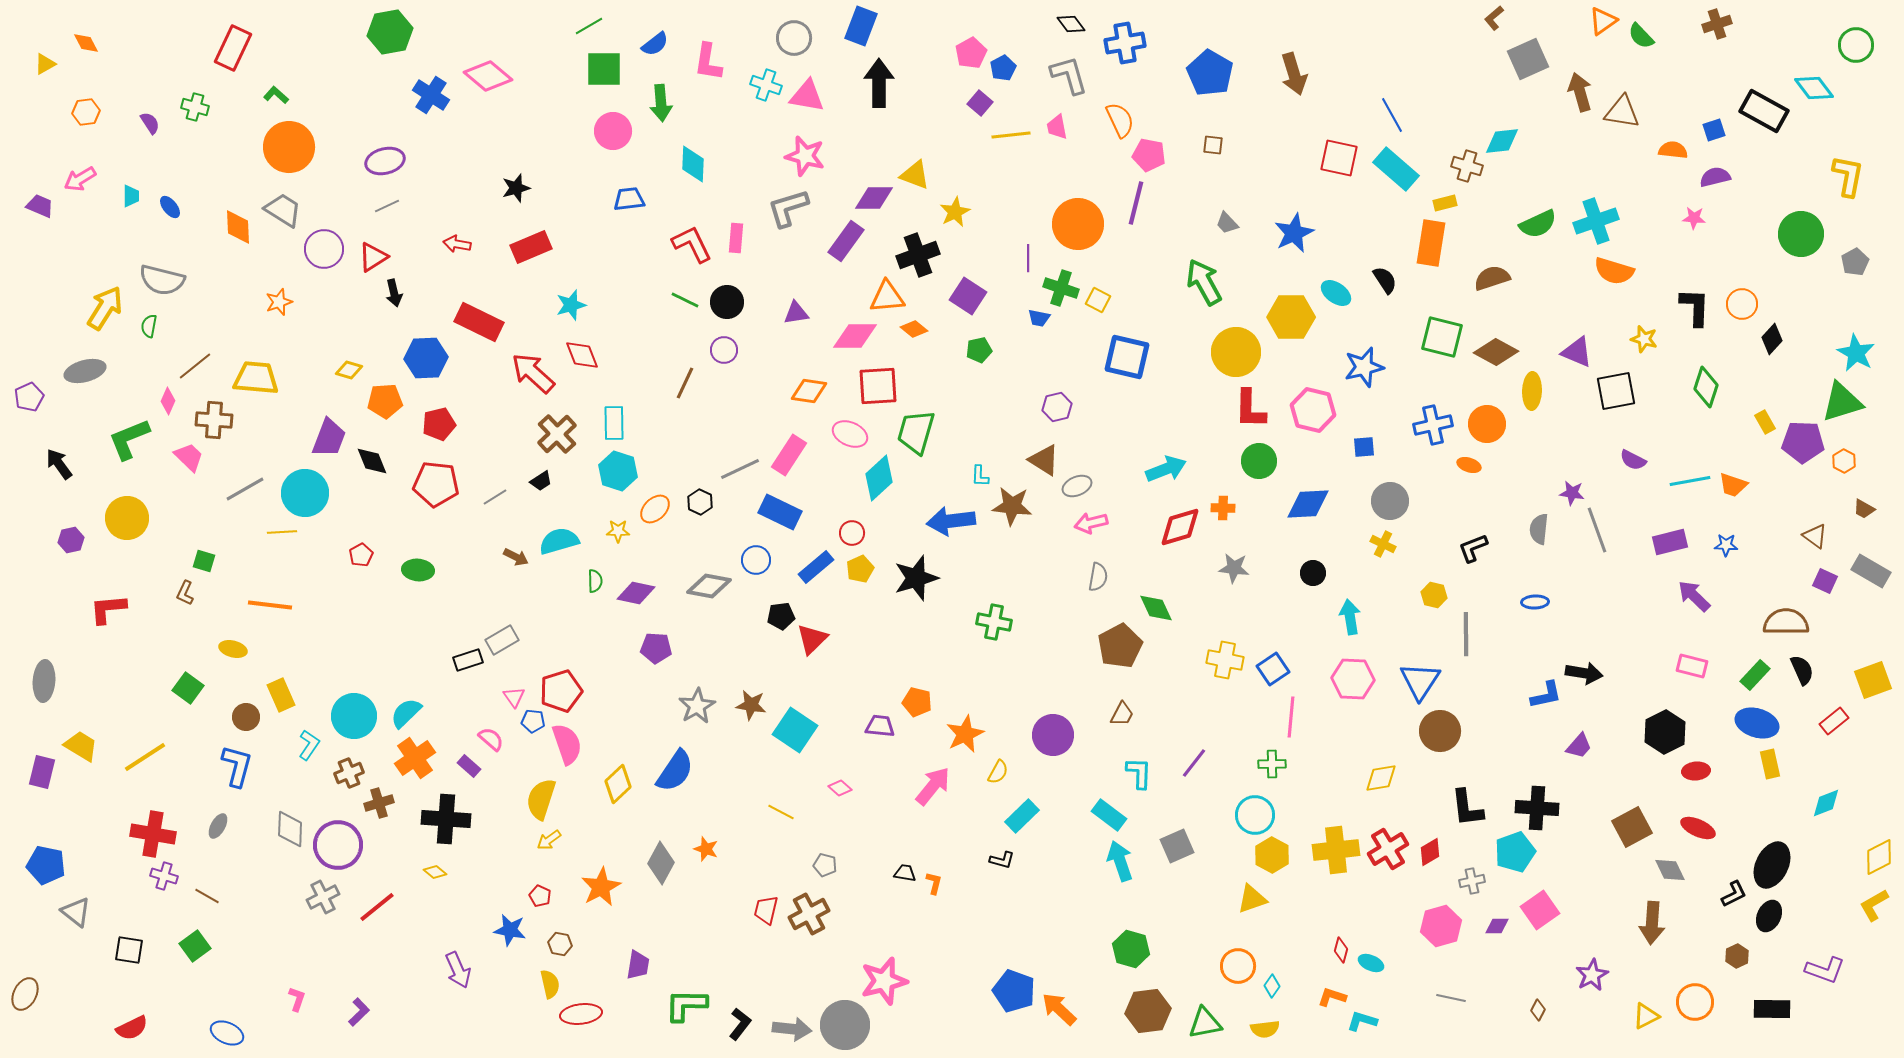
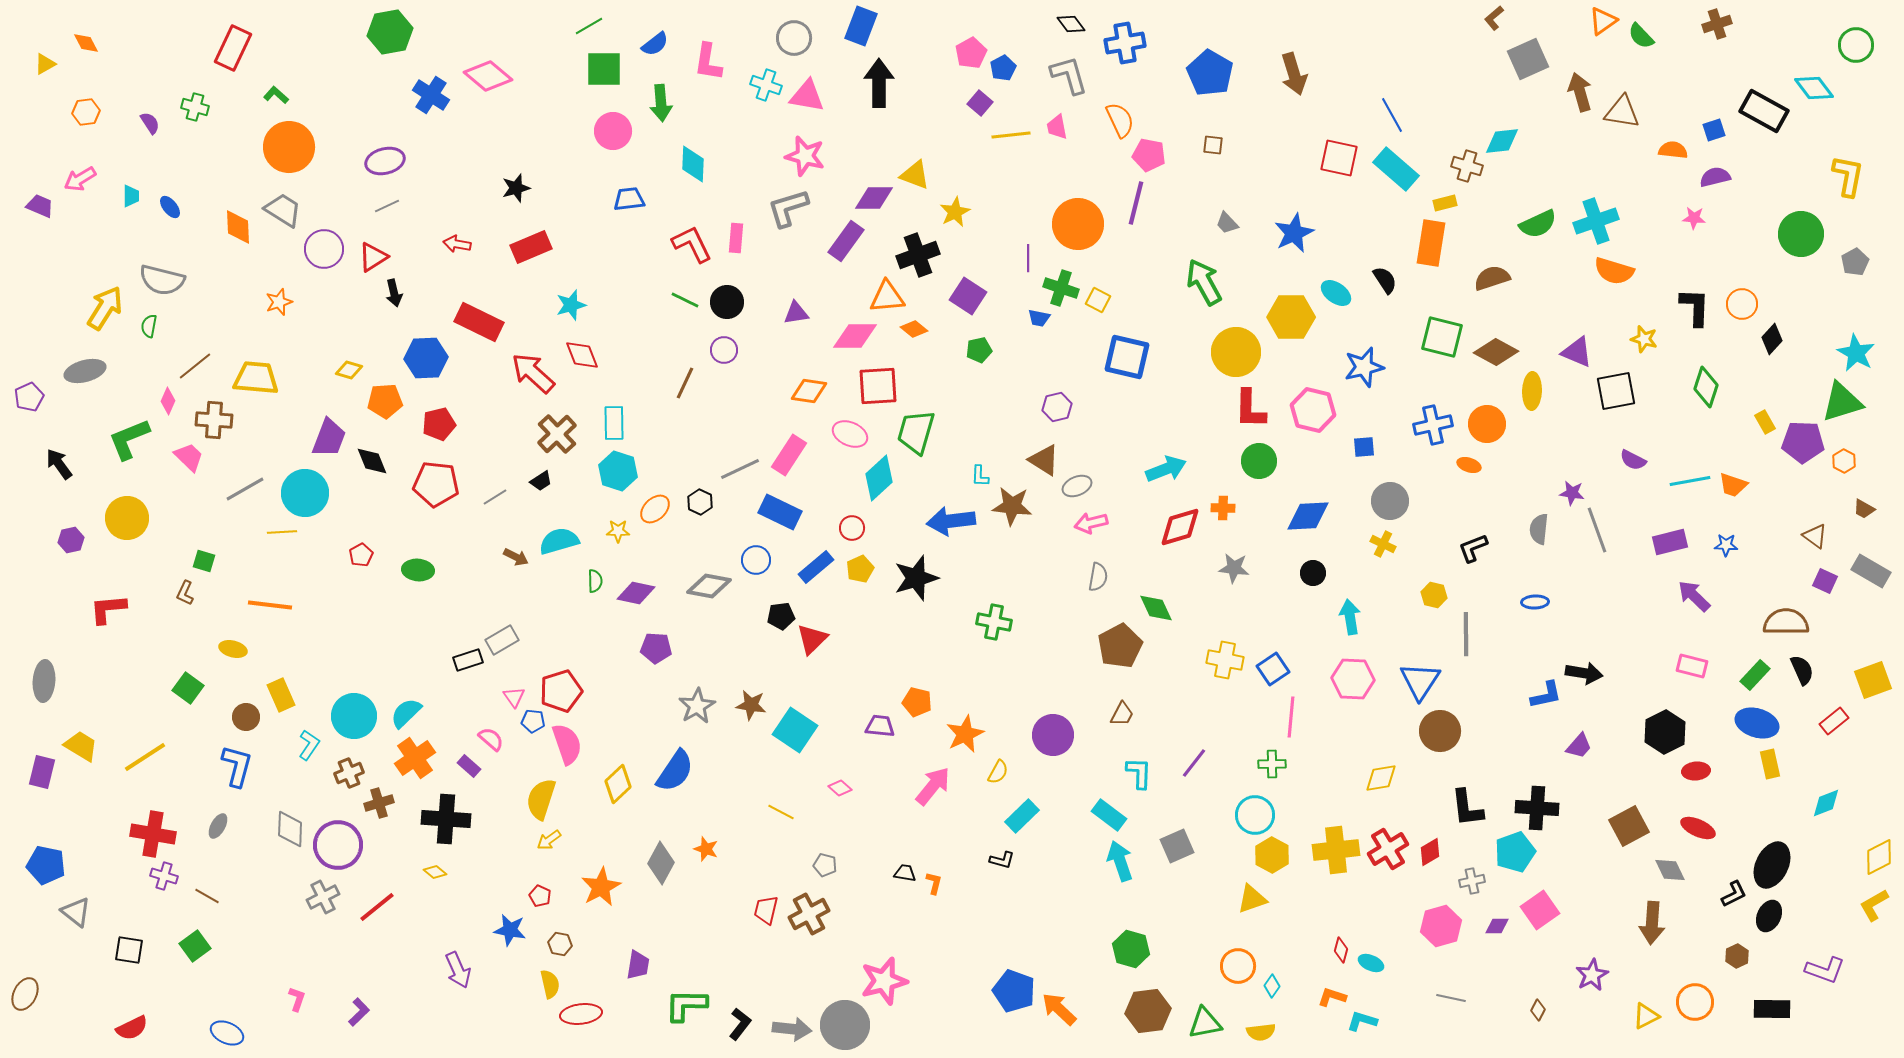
blue diamond at (1308, 504): moved 12 px down
red circle at (852, 533): moved 5 px up
brown square at (1632, 827): moved 3 px left, 1 px up
yellow semicircle at (1265, 1029): moved 4 px left, 3 px down
